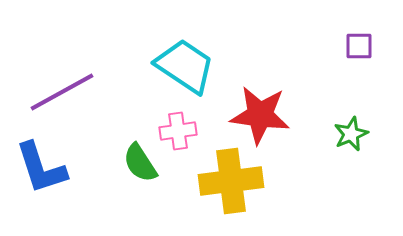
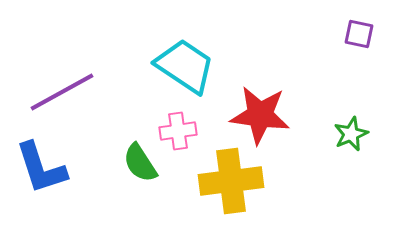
purple square: moved 12 px up; rotated 12 degrees clockwise
